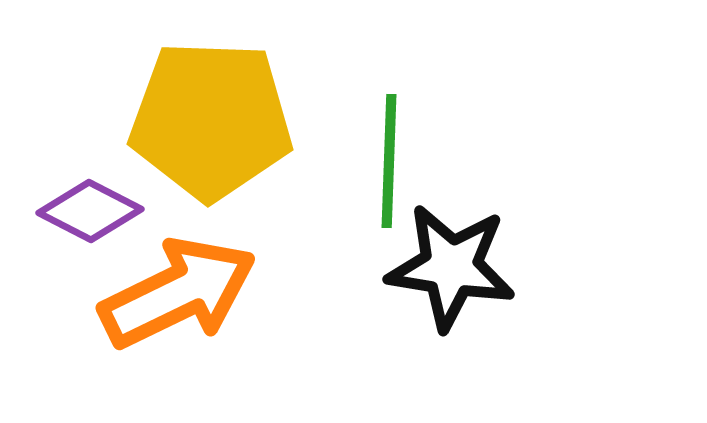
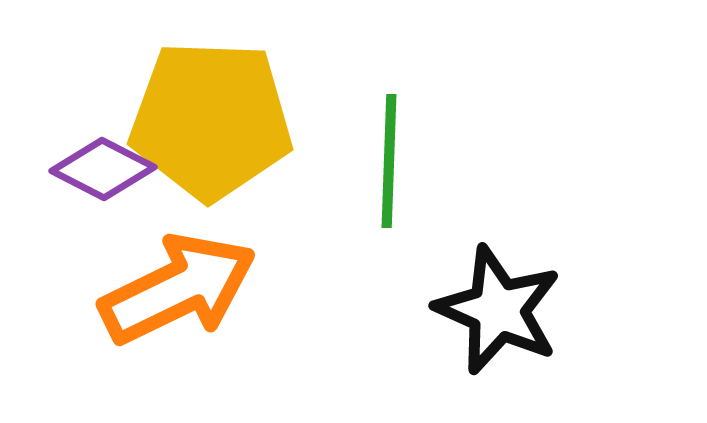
purple diamond: moved 13 px right, 42 px up
black star: moved 47 px right, 43 px down; rotated 15 degrees clockwise
orange arrow: moved 4 px up
